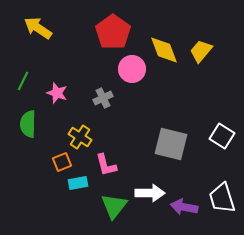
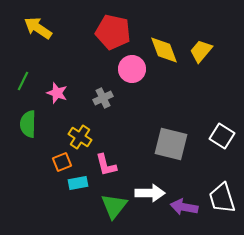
red pentagon: rotated 24 degrees counterclockwise
